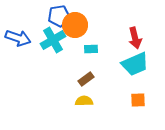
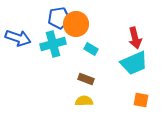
blue pentagon: moved 2 px down
orange circle: moved 1 px right, 1 px up
cyan cross: moved 4 px down; rotated 15 degrees clockwise
cyan rectangle: rotated 32 degrees clockwise
cyan trapezoid: moved 1 px left, 1 px up
brown rectangle: rotated 56 degrees clockwise
orange square: moved 3 px right; rotated 14 degrees clockwise
